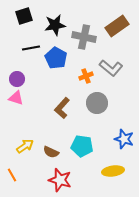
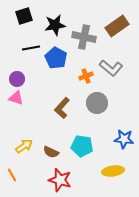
blue star: rotated 12 degrees counterclockwise
yellow arrow: moved 1 px left
